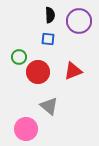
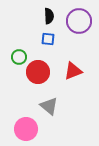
black semicircle: moved 1 px left, 1 px down
